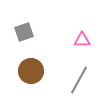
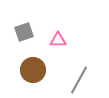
pink triangle: moved 24 px left
brown circle: moved 2 px right, 1 px up
